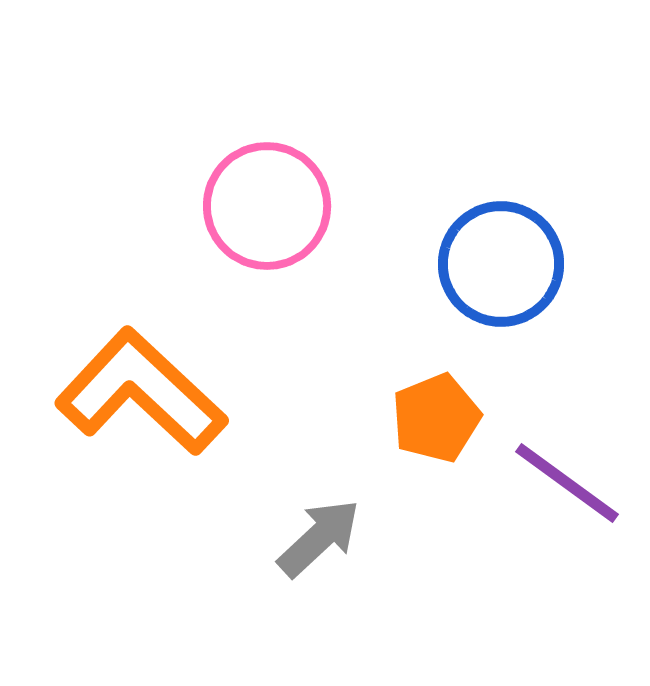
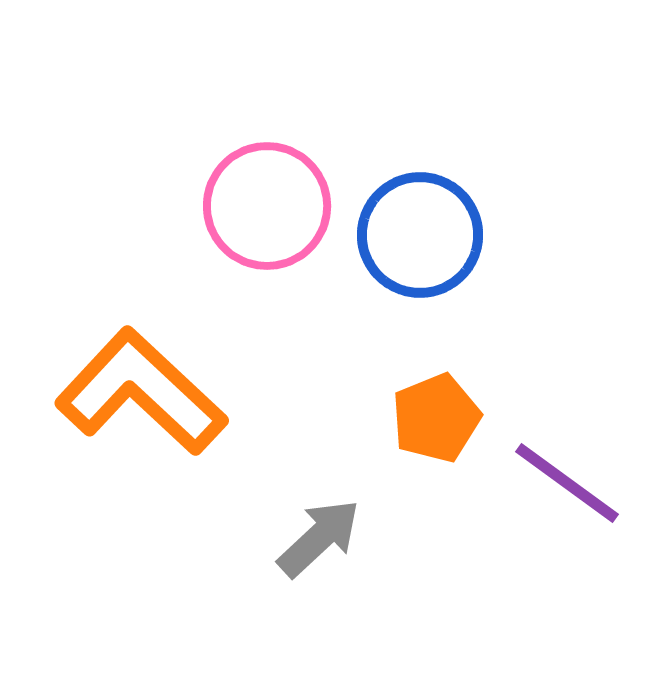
blue circle: moved 81 px left, 29 px up
